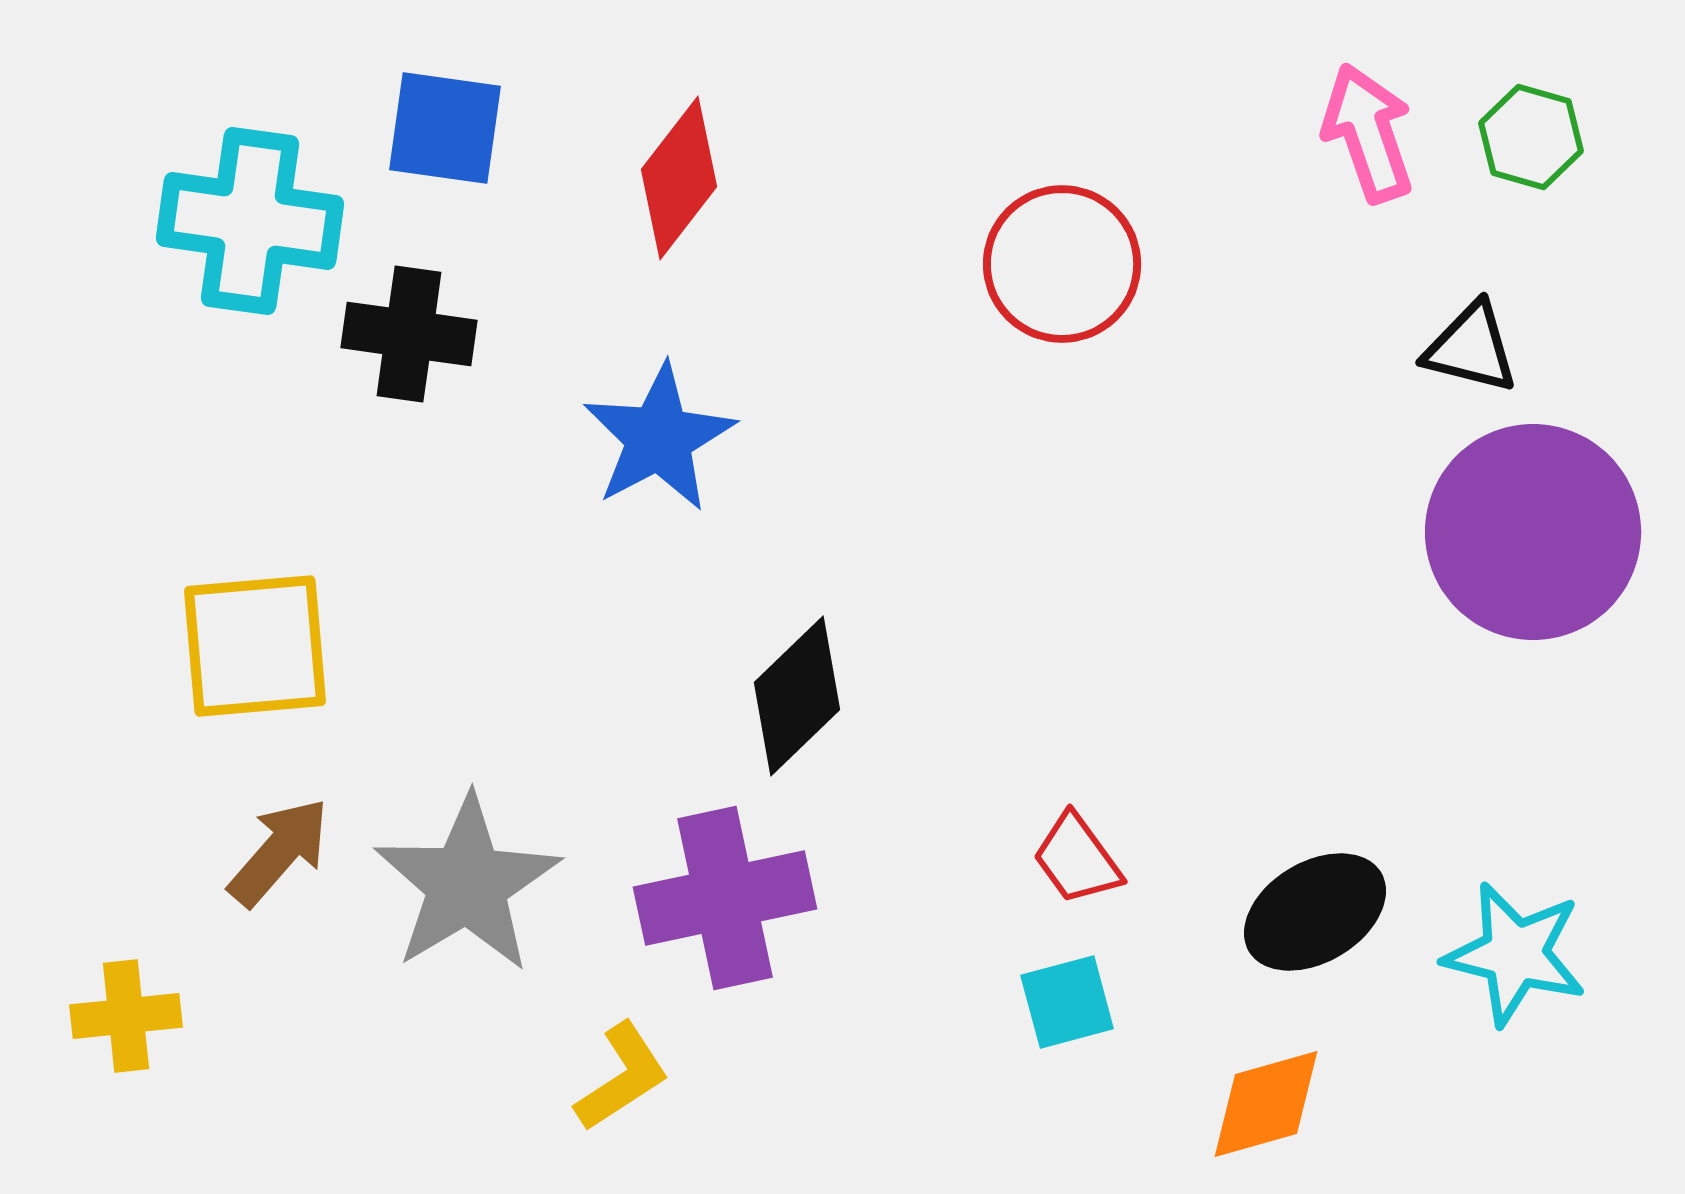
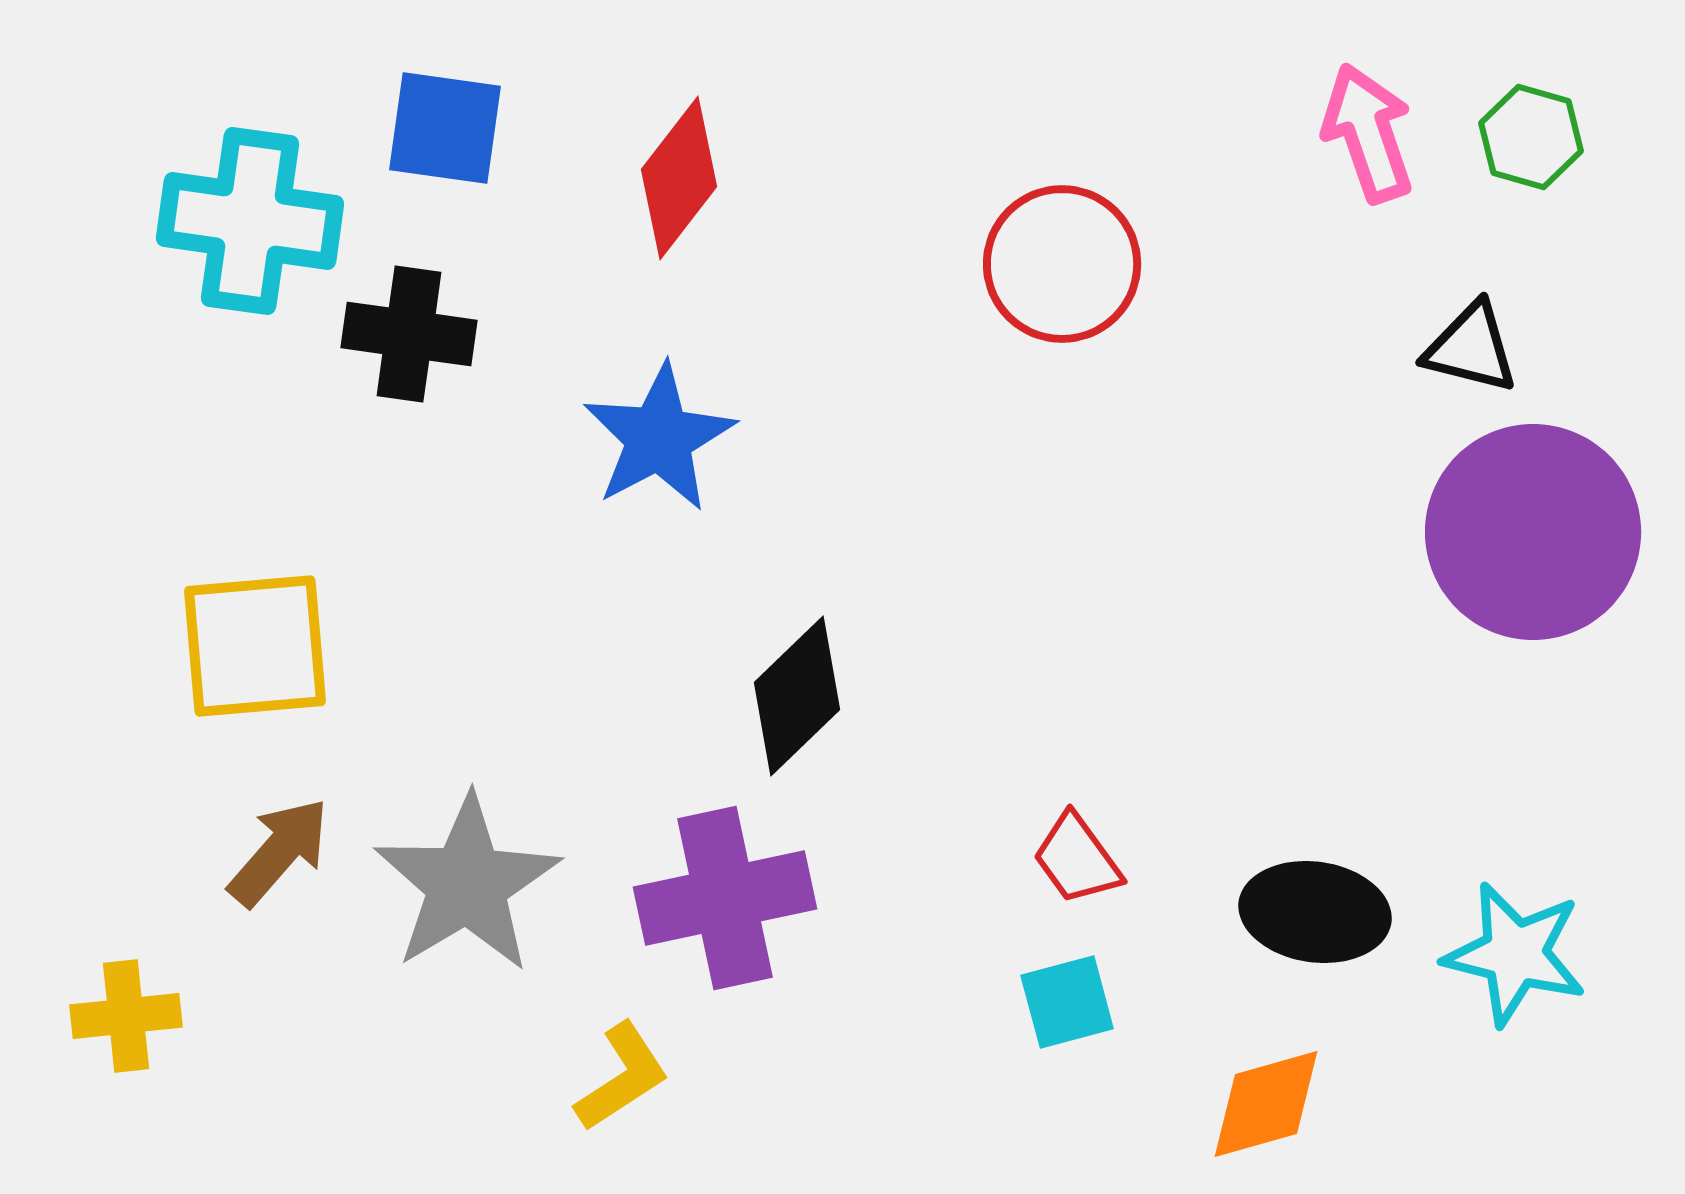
black ellipse: rotated 39 degrees clockwise
